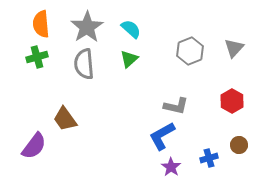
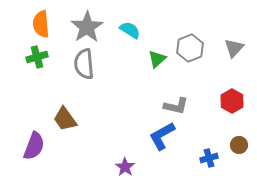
cyan semicircle: moved 1 px left, 1 px down; rotated 10 degrees counterclockwise
gray hexagon: moved 3 px up
green triangle: moved 28 px right
purple semicircle: rotated 16 degrees counterclockwise
purple star: moved 46 px left
